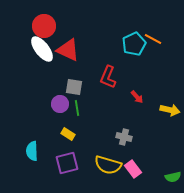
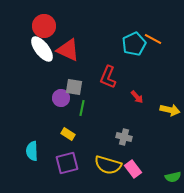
purple circle: moved 1 px right, 6 px up
green line: moved 5 px right; rotated 21 degrees clockwise
